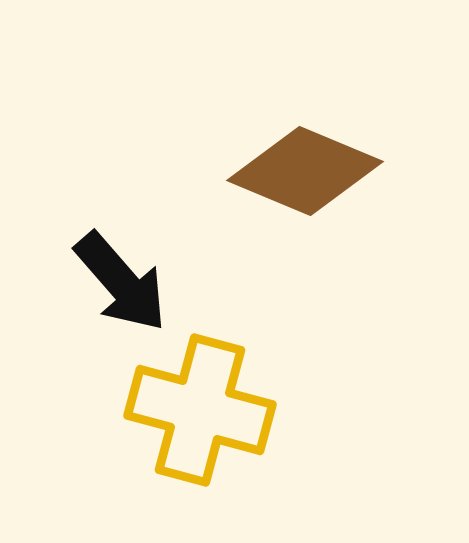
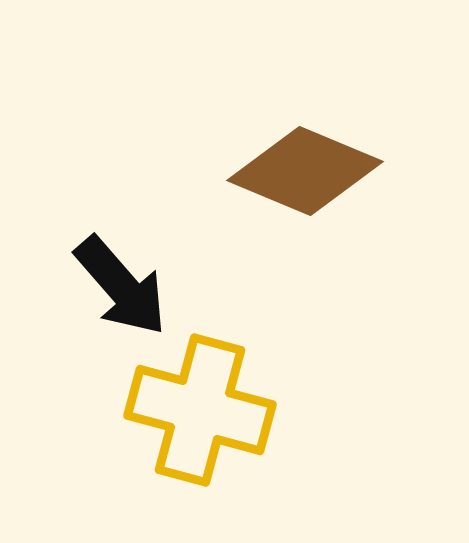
black arrow: moved 4 px down
